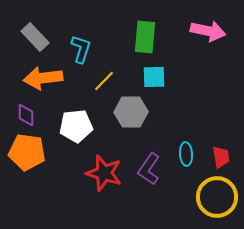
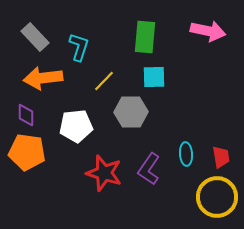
cyan L-shape: moved 2 px left, 2 px up
